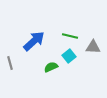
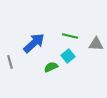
blue arrow: moved 2 px down
gray triangle: moved 3 px right, 3 px up
cyan square: moved 1 px left
gray line: moved 1 px up
